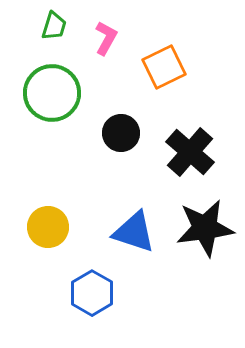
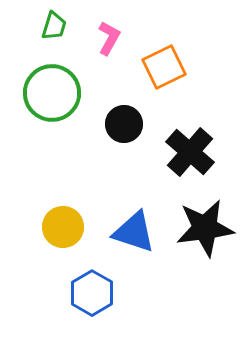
pink L-shape: moved 3 px right
black circle: moved 3 px right, 9 px up
yellow circle: moved 15 px right
